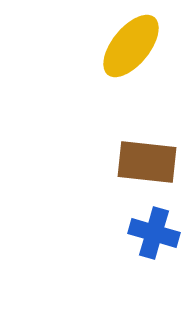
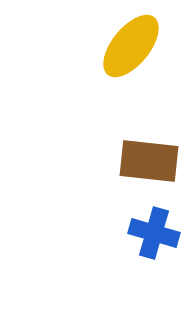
brown rectangle: moved 2 px right, 1 px up
